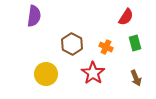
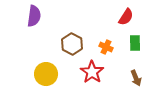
green rectangle: rotated 14 degrees clockwise
red star: moved 1 px left, 1 px up
